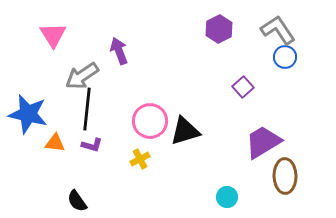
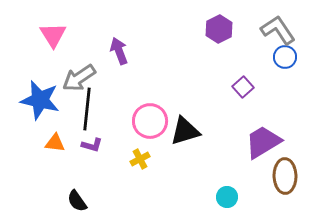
gray arrow: moved 3 px left, 2 px down
blue star: moved 12 px right, 14 px up
